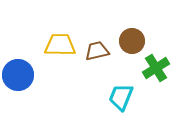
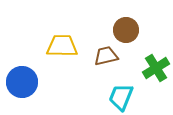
brown circle: moved 6 px left, 11 px up
yellow trapezoid: moved 2 px right, 1 px down
brown trapezoid: moved 9 px right, 5 px down
blue circle: moved 4 px right, 7 px down
